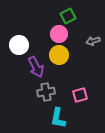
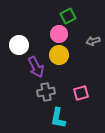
pink square: moved 1 px right, 2 px up
